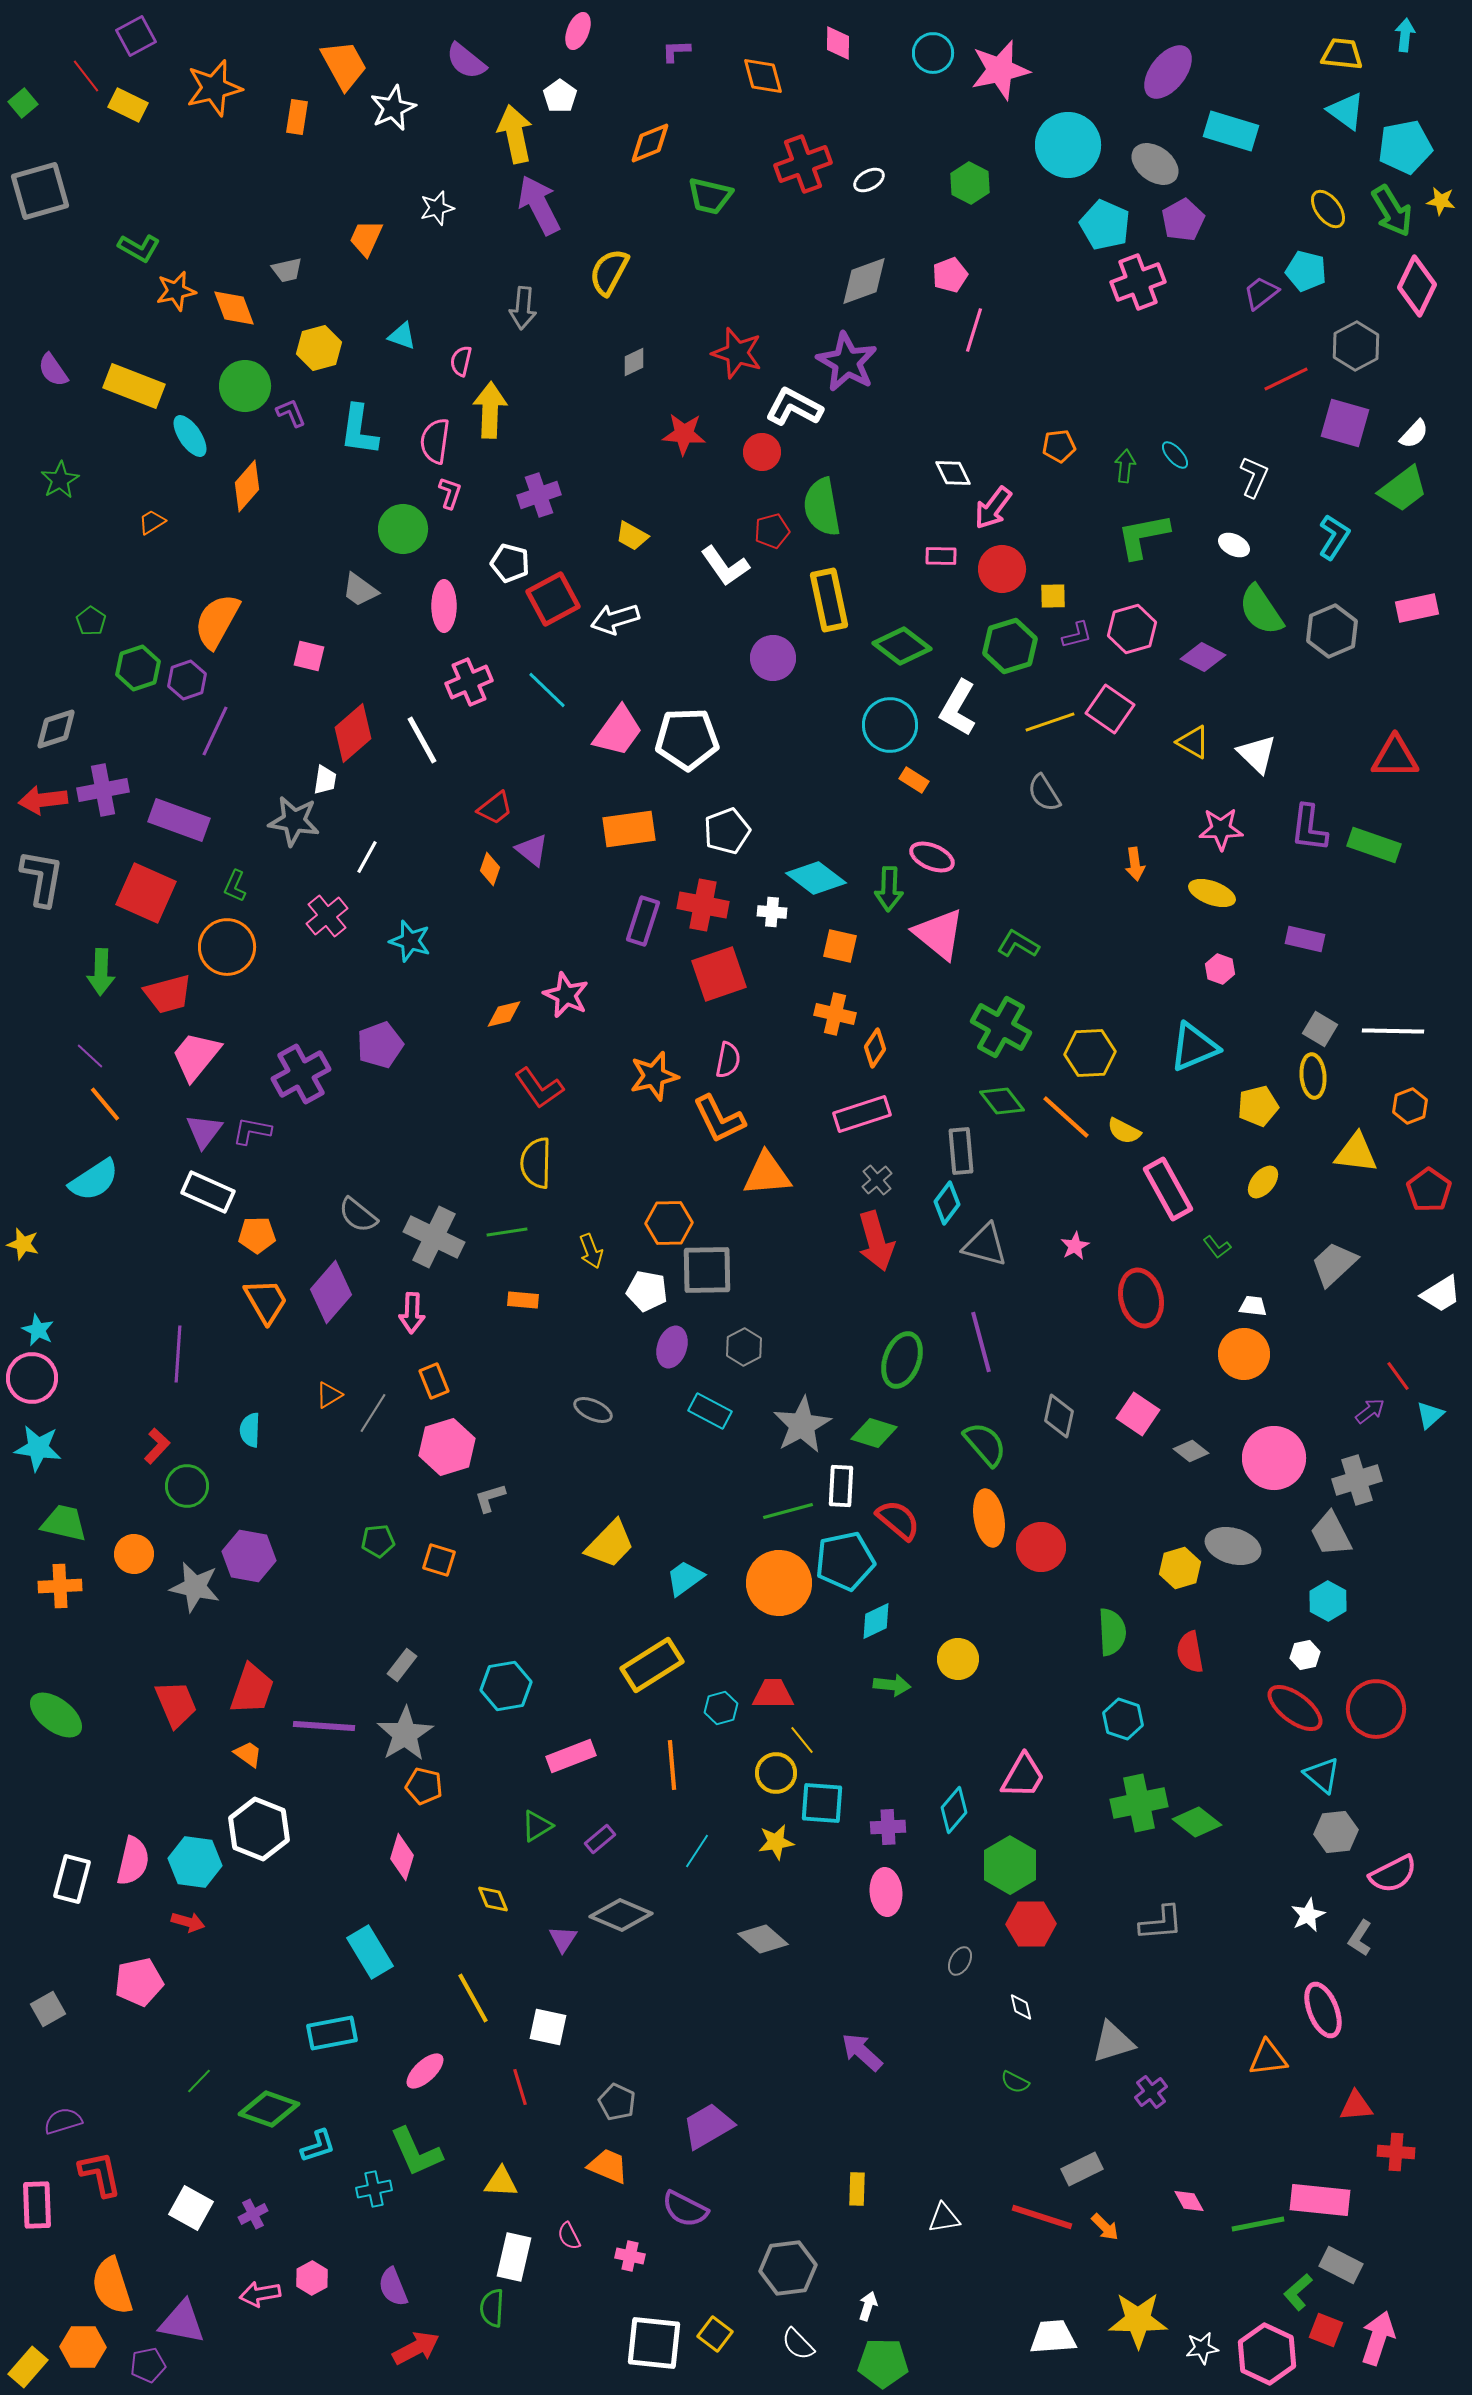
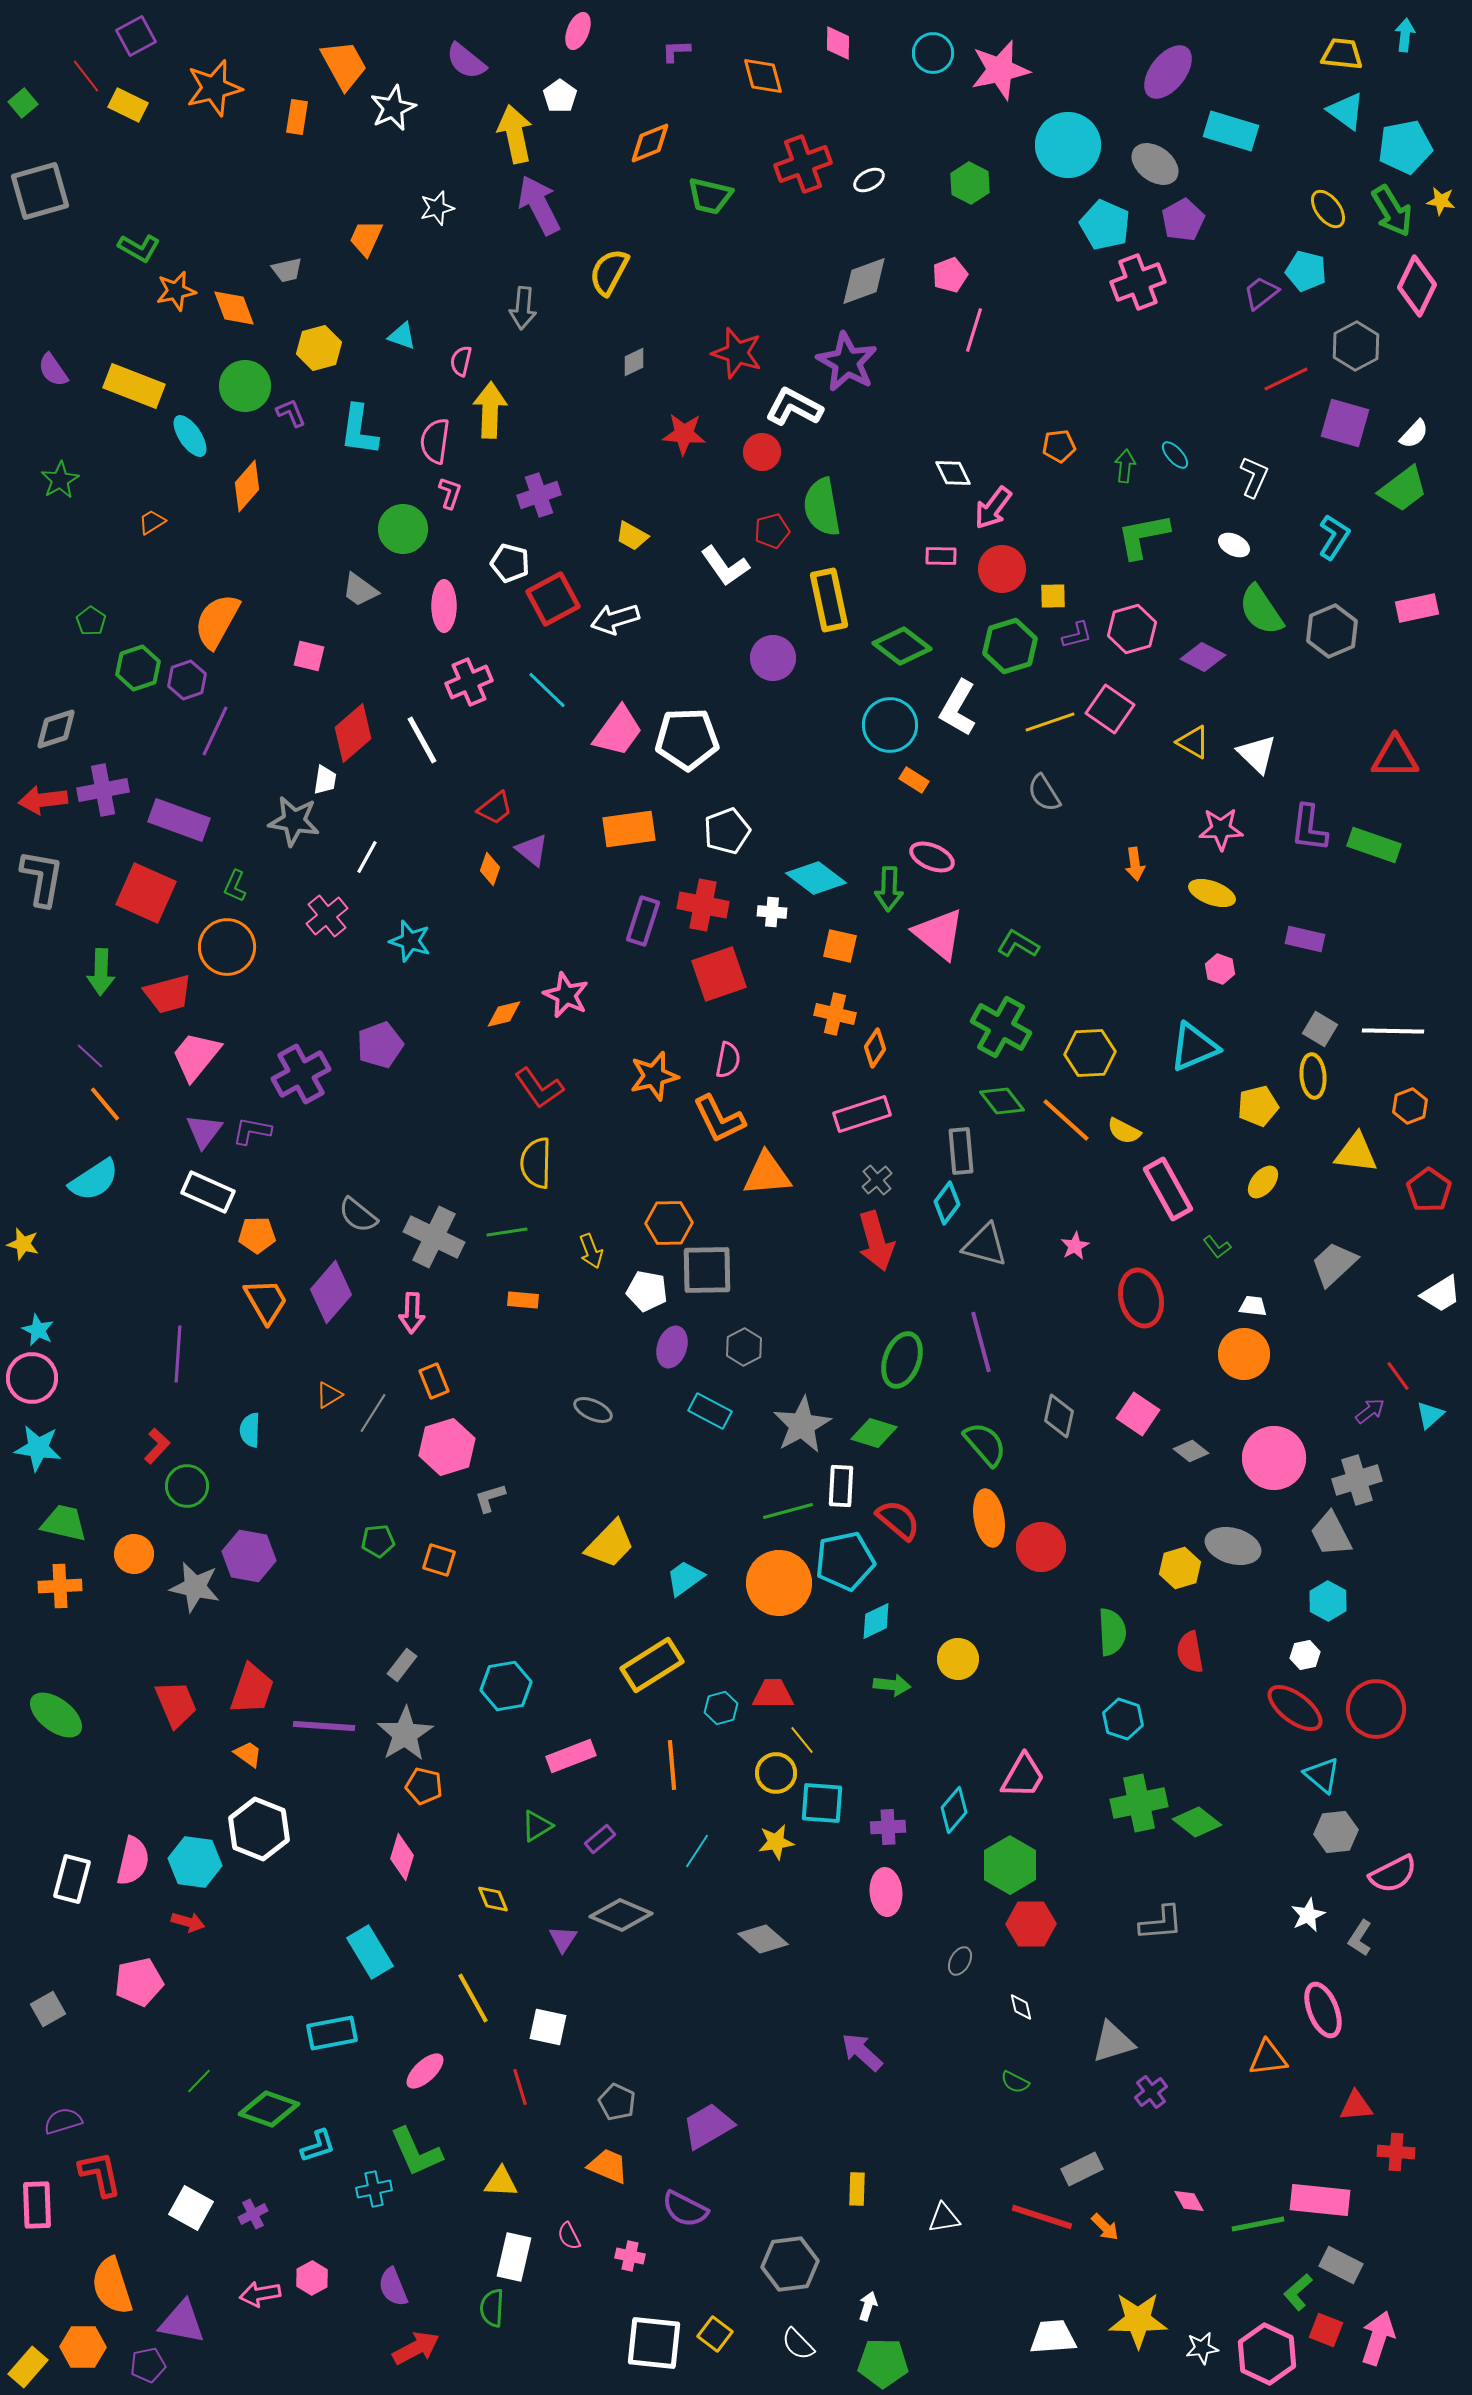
orange line at (1066, 1117): moved 3 px down
gray hexagon at (788, 2268): moved 2 px right, 4 px up
